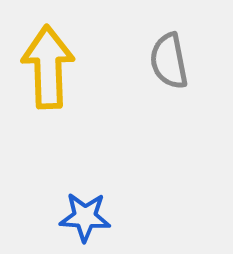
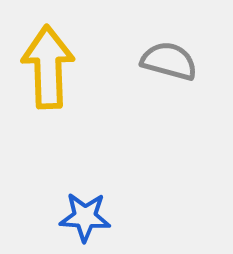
gray semicircle: rotated 116 degrees clockwise
